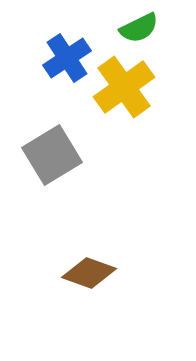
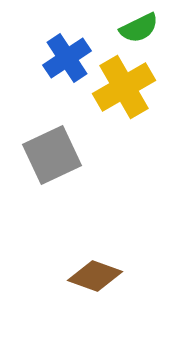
yellow cross: rotated 6 degrees clockwise
gray square: rotated 6 degrees clockwise
brown diamond: moved 6 px right, 3 px down
